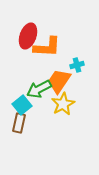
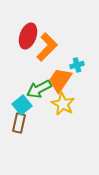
orange L-shape: rotated 48 degrees counterclockwise
orange trapezoid: moved 1 px right, 1 px up
yellow star: rotated 15 degrees counterclockwise
